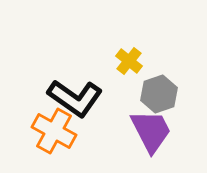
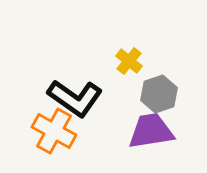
purple trapezoid: rotated 72 degrees counterclockwise
